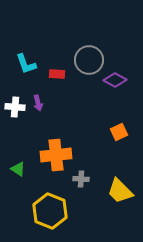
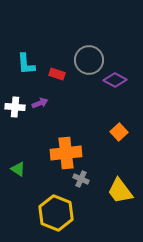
cyan L-shape: rotated 15 degrees clockwise
red rectangle: rotated 14 degrees clockwise
purple arrow: moved 2 px right; rotated 98 degrees counterclockwise
orange square: rotated 18 degrees counterclockwise
orange cross: moved 10 px right, 2 px up
gray cross: rotated 21 degrees clockwise
yellow trapezoid: rotated 8 degrees clockwise
yellow hexagon: moved 6 px right, 2 px down
